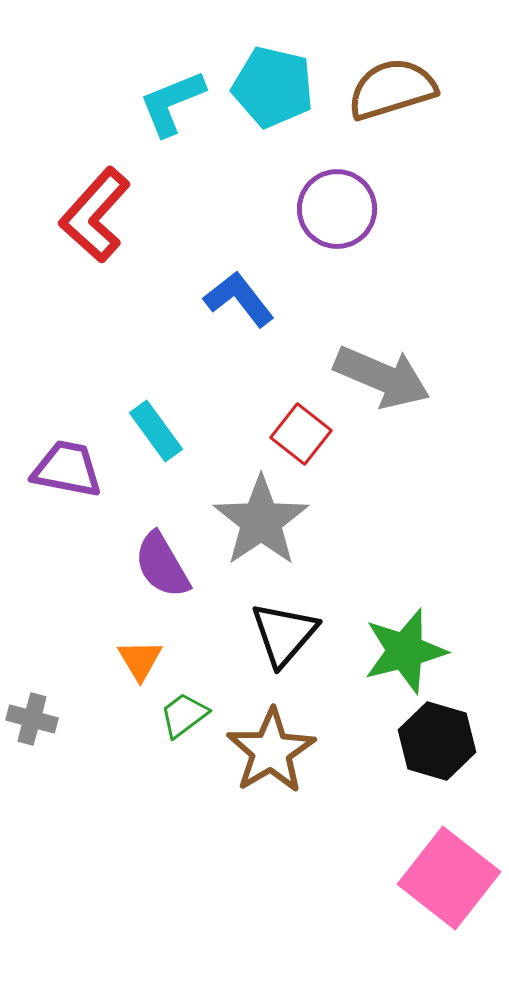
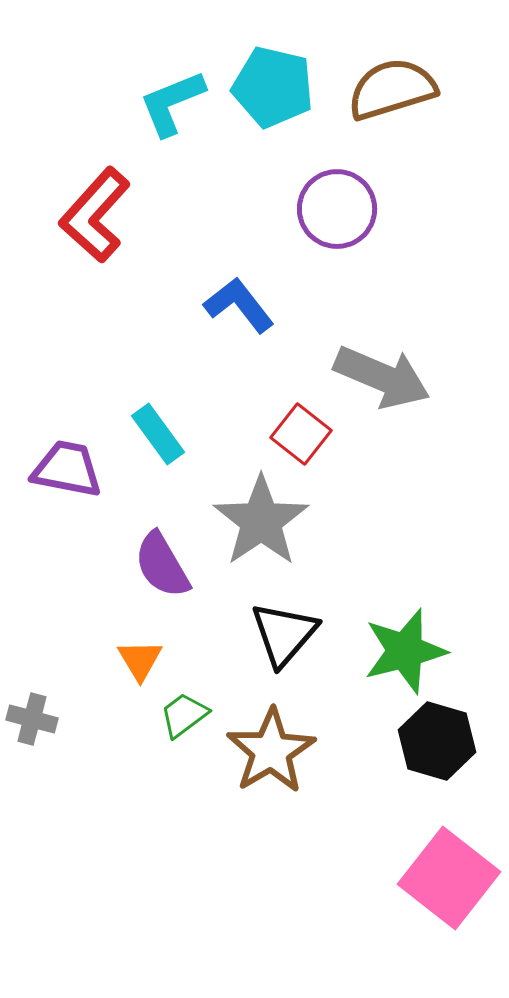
blue L-shape: moved 6 px down
cyan rectangle: moved 2 px right, 3 px down
